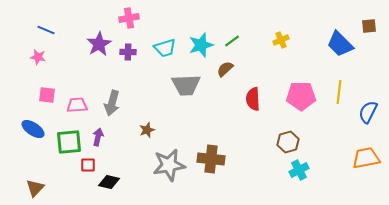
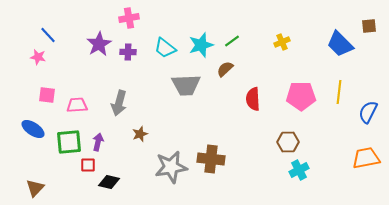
blue line: moved 2 px right, 5 px down; rotated 24 degrees clockwise
yellow cross: moved 1 px right, 2 px down
cyan trapezoid: rotated 55 degrees clockwise
gray arrow: moved 7 px right
brown star: moved 7 px left, 4 px down
purple arrow: moved 5 px down
brown hexagon: rotated 15 degrees clockwise
gray star: moved 2 px right, 2 px down
